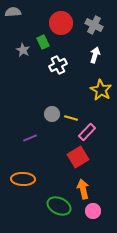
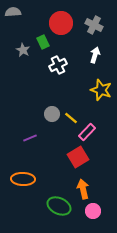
yellow star: rotated 10 degrees counterclockwise
yellow line: rotated 24 degrees clockwise
